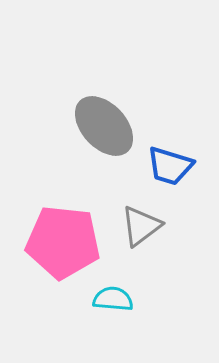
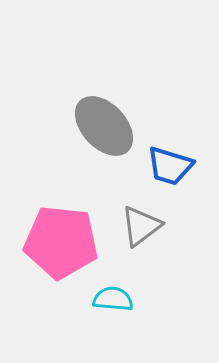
pink pentagon: moved 2 px left
